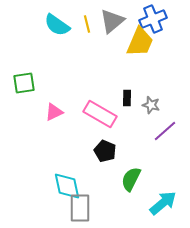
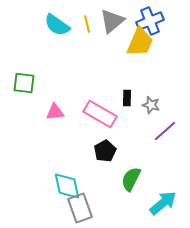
blue cross: moved 3 px left, 2 px down
green square: rotated 15 degrees clockwise
pink triangle: moved 1 px right; rotated 18 degrees clockwise
black pentagon: rotated 20 degrees clockwise
gray rectangle: rotated 20 degrees counterclockwise
